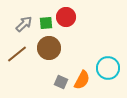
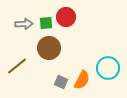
gray arrow: rotated 42 degrees clockwise
brown line: moved 12 px down
